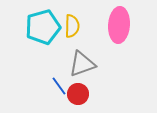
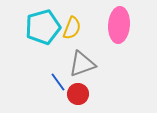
yellow semicircle: moved 2 px down; rotated 20 degrees clockwise
blue line: moved 1 px left, 4 px up
